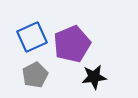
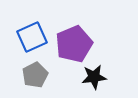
purple pentagon: moved 2 px right
